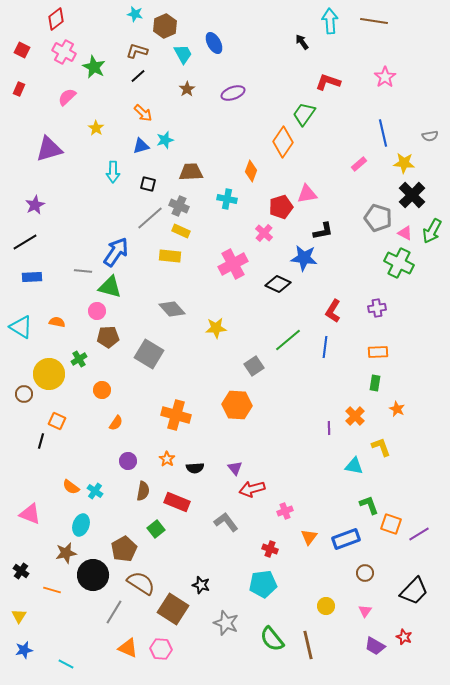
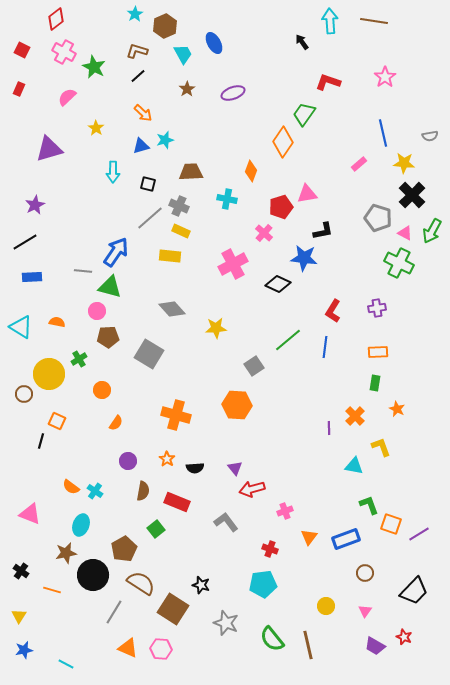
cyan star at (135, 14): rotated 28 degrees clockwise
